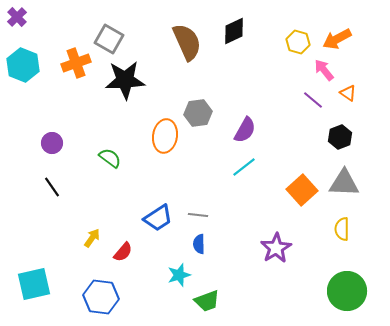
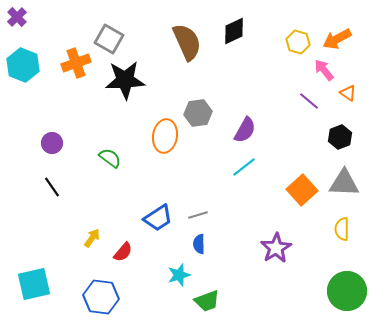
purple line: moved 4 px left, 1 px down
gray line: rotated 24 degrees counterclockwise
